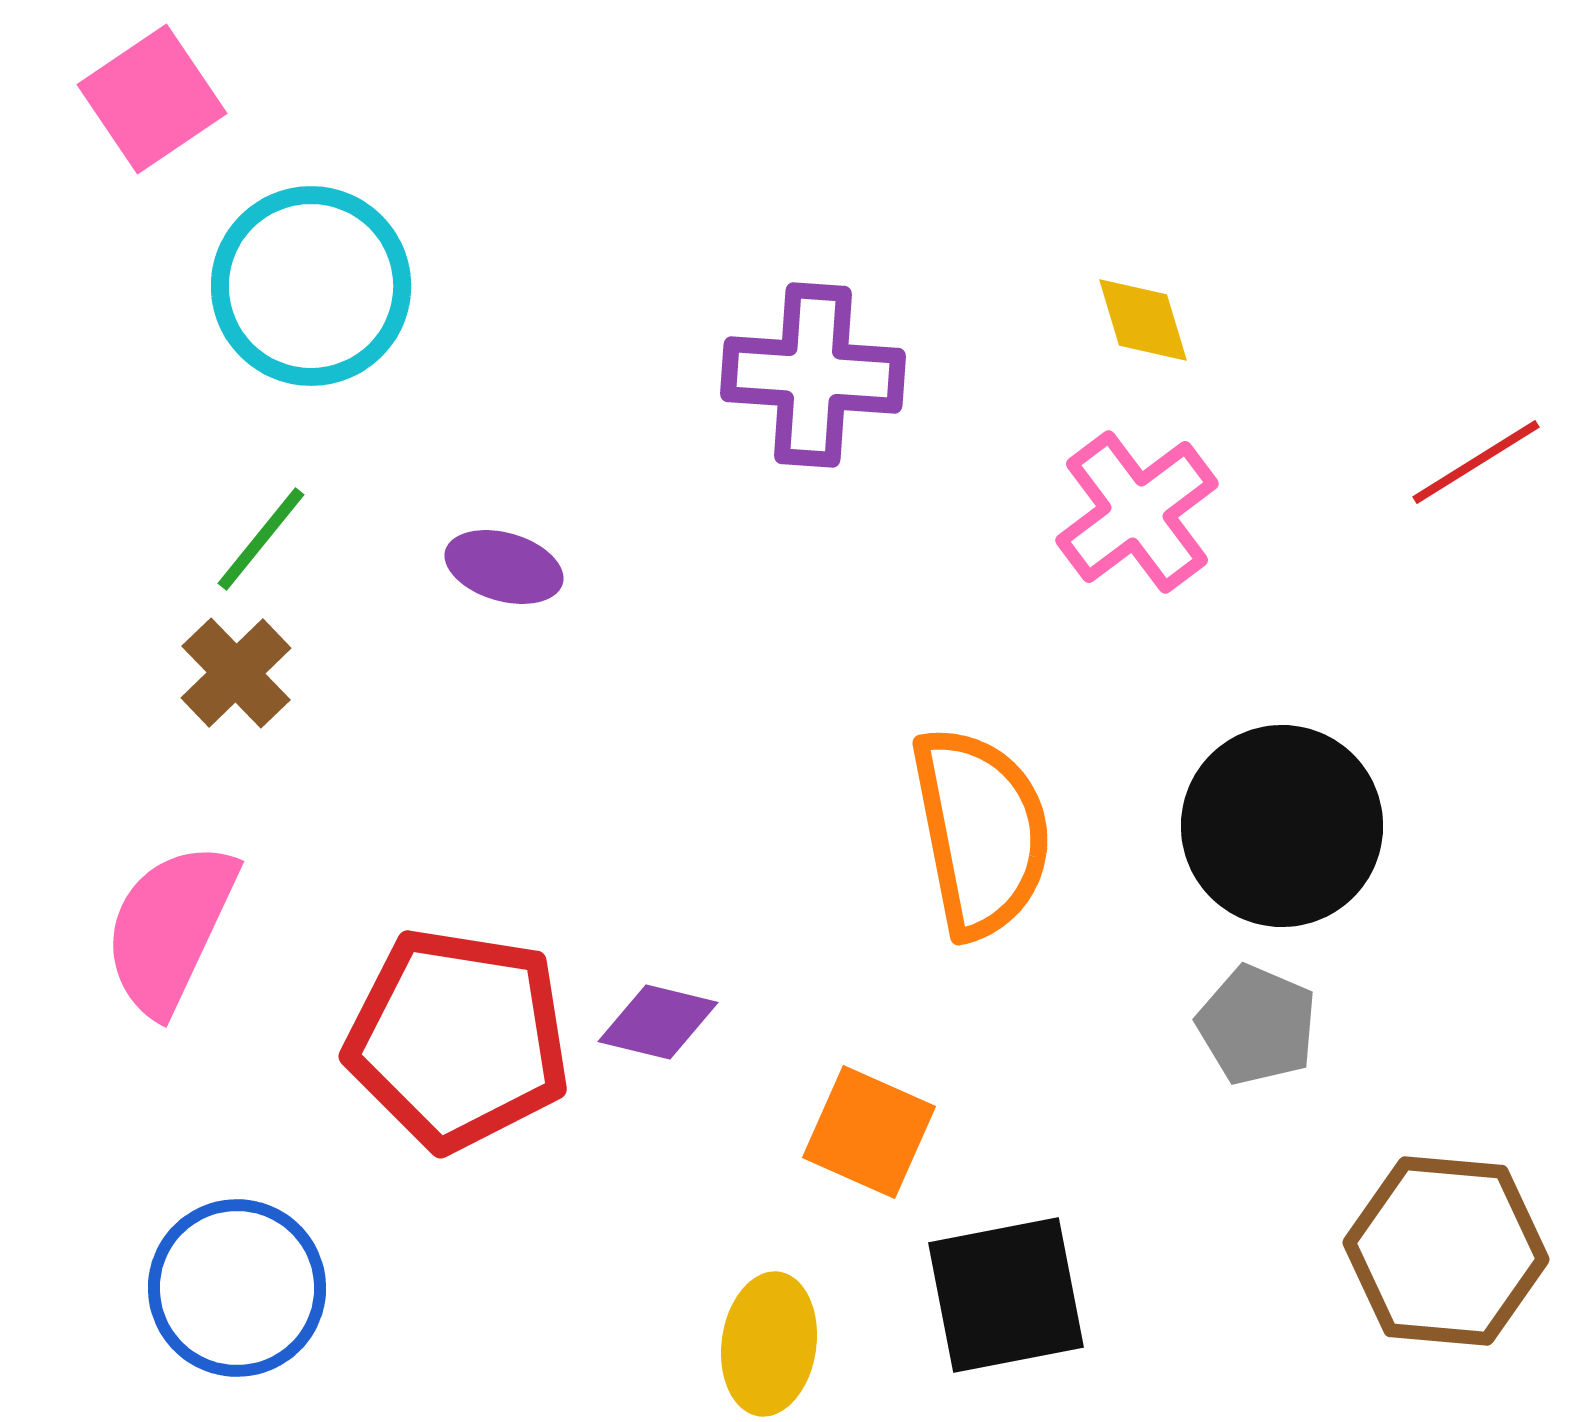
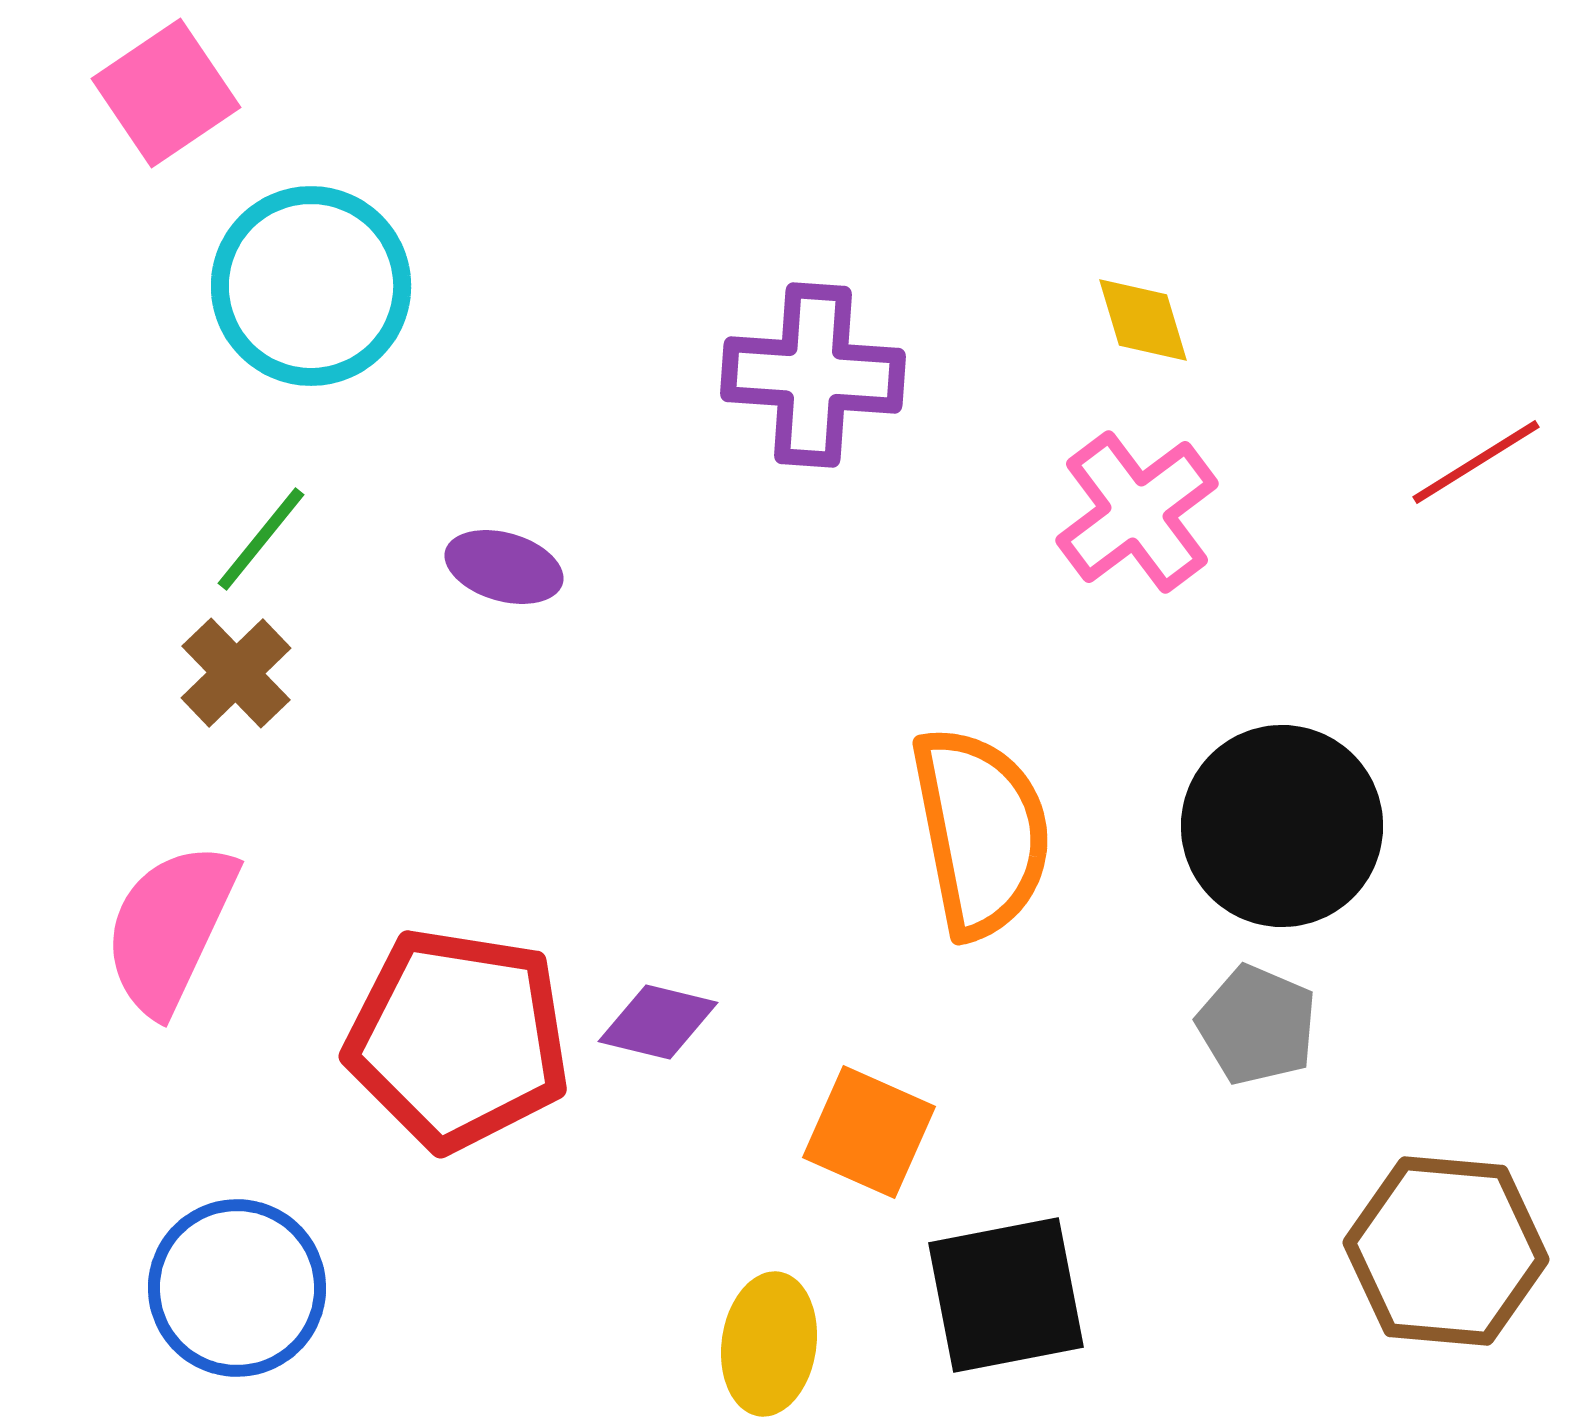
pink square: moved 14 px right, 6 px up
